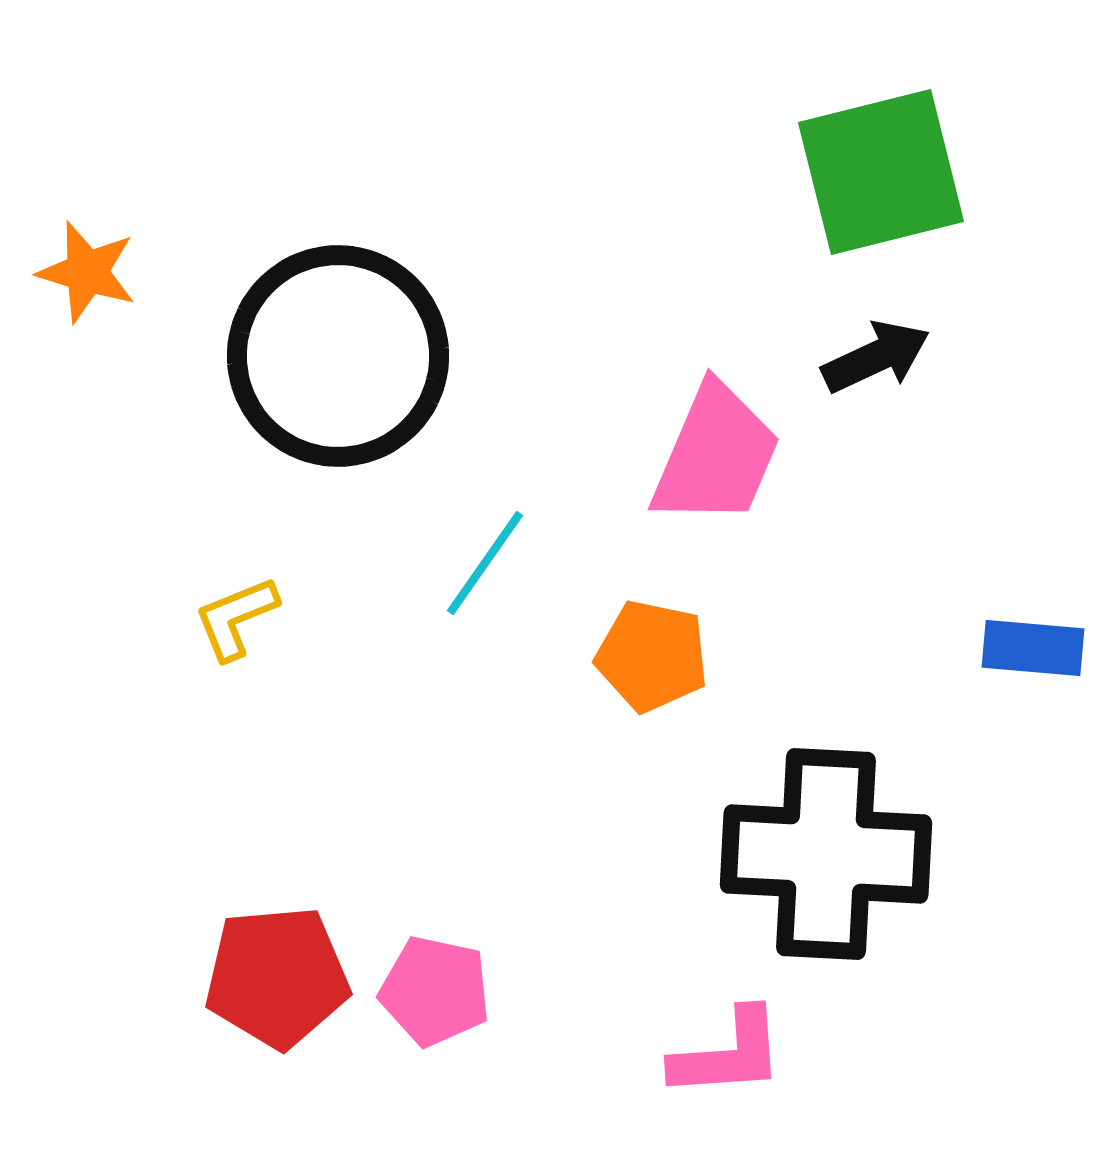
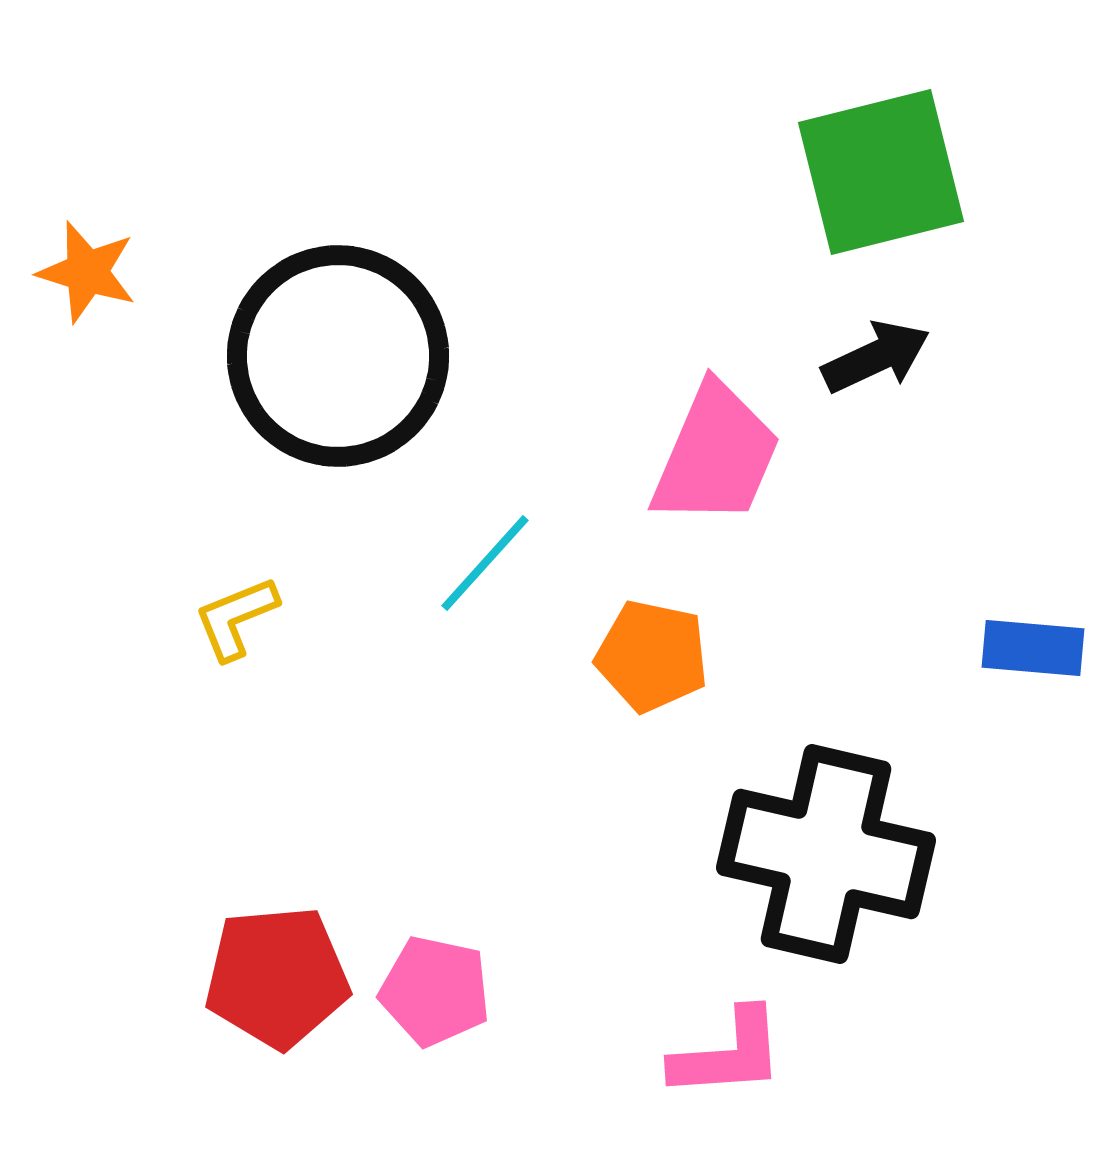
cyan line: rotated 7 degrees clockwise
black cross: rotated 10 degrees clockwise
